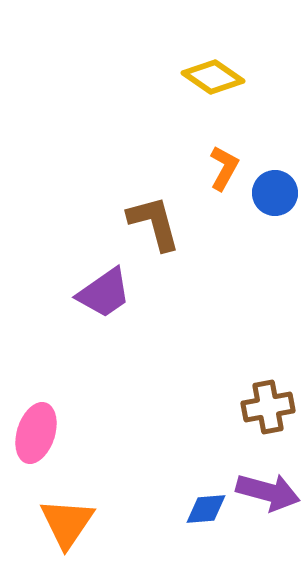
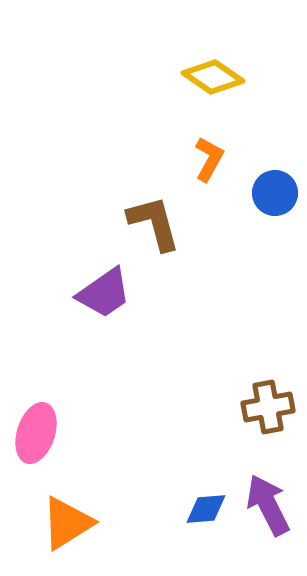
orange L-shape: moved 15 px left, 9 px up
purple arrow: moved 13 px down; rotated 132 degrees counterclockwise
orange triangle: rotated 24 degrees clockwise
